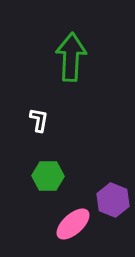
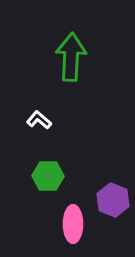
white L-shape: rotated 60 degrees counterclockwise
pink ellipse: rotated 48 degrees counterclockwise
